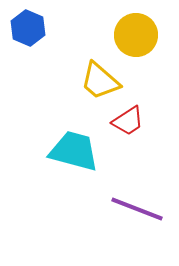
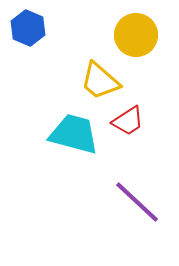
cyan trapezoid: moved 17 px up
purple line: moved 7 px up; rotated 22 degrees clockwise
